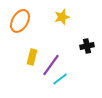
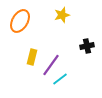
yellow star: moved 2 px up
